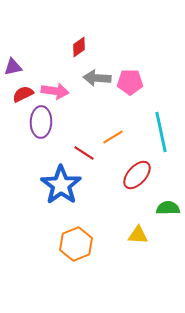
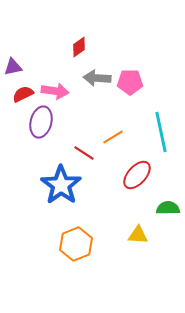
purple ellipse: rotated 12 degrees clockwise
